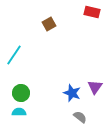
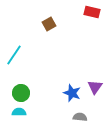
gray semicircle: rotated 32 degrees counterclockwise
